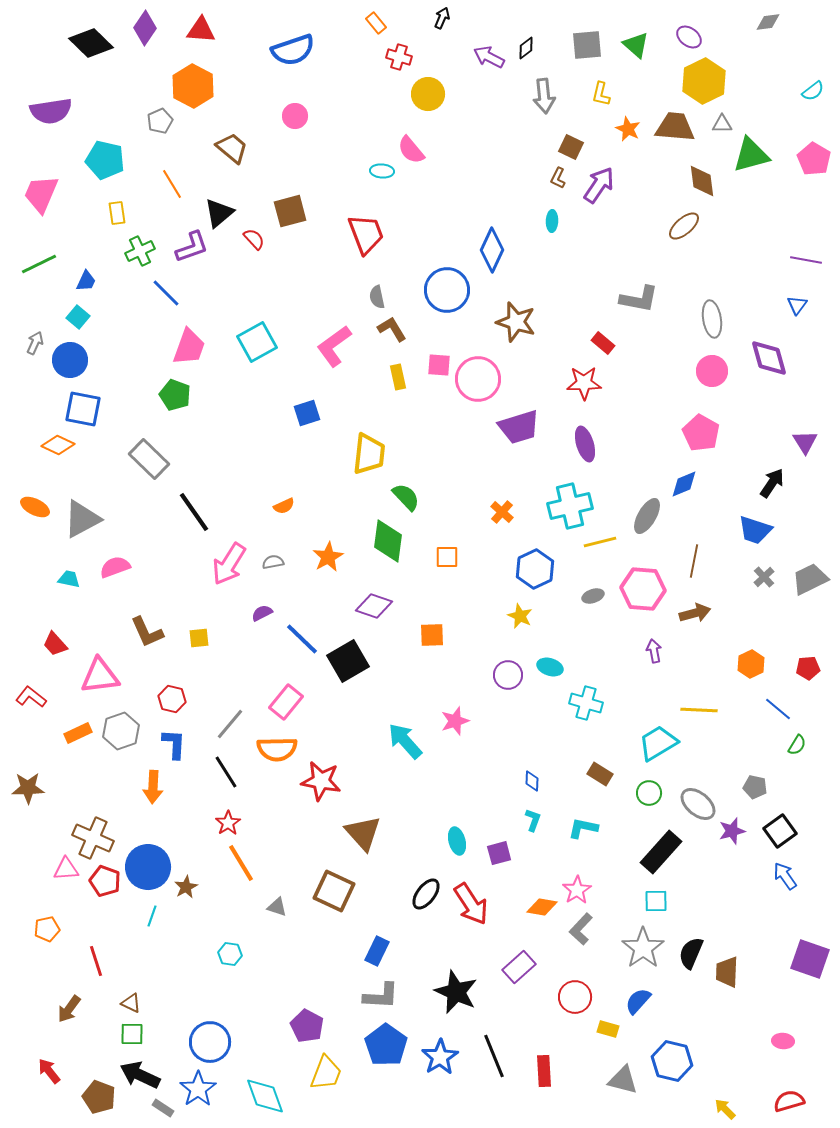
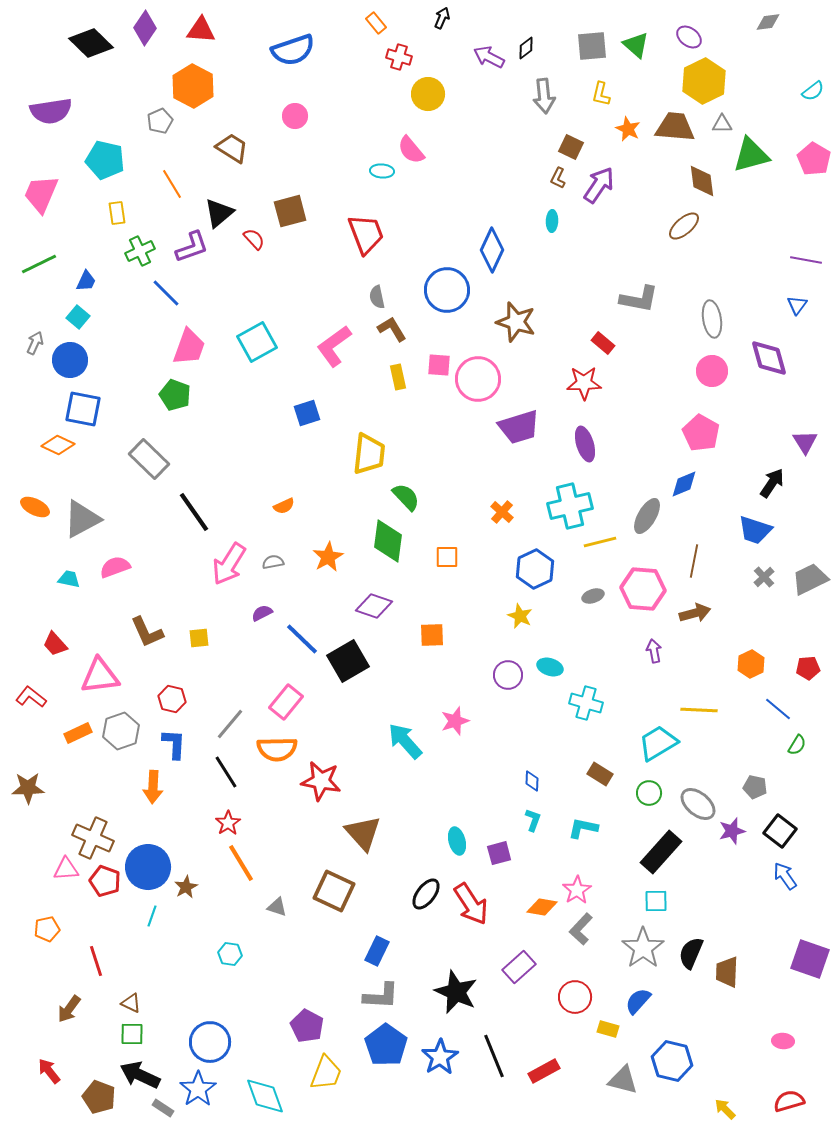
gray square at (587, 45): moved 5 px right, 1 px down
brown trapezoid at (232, 148): rotated 8 degrees counterclockwise
black square at (780, 831): rotated 16 degrees counterclockwise
red rectangle at (544, 1071): rotated 64 degrees clockwise
